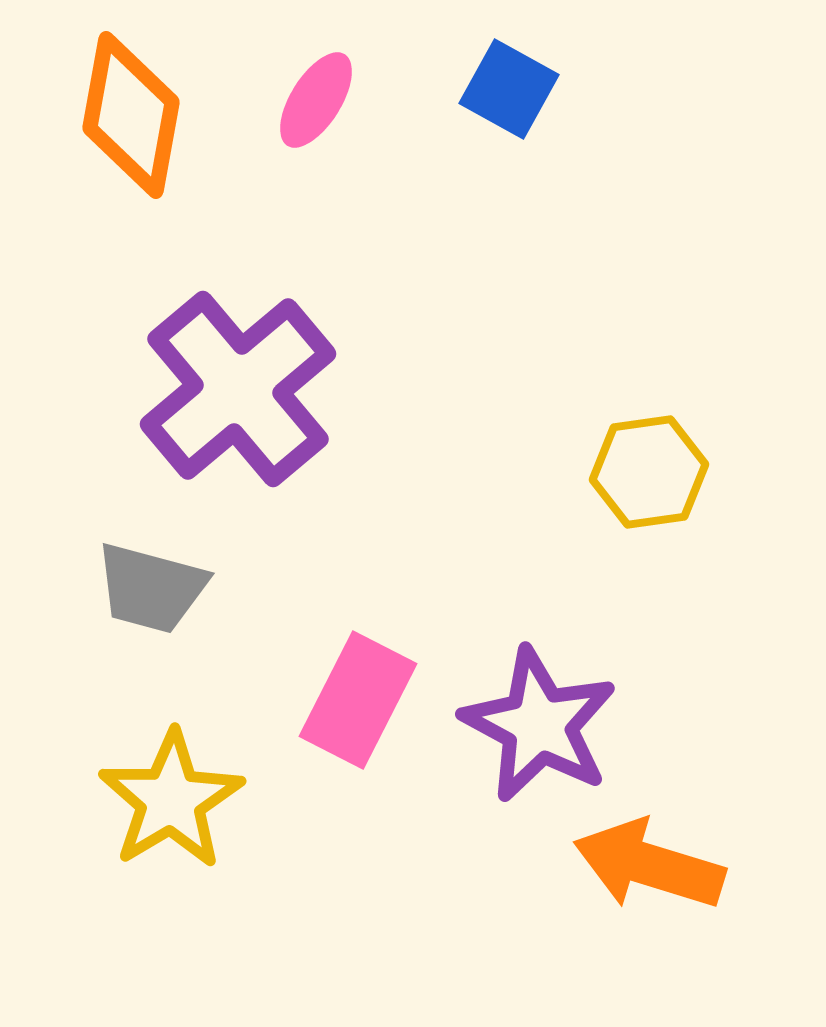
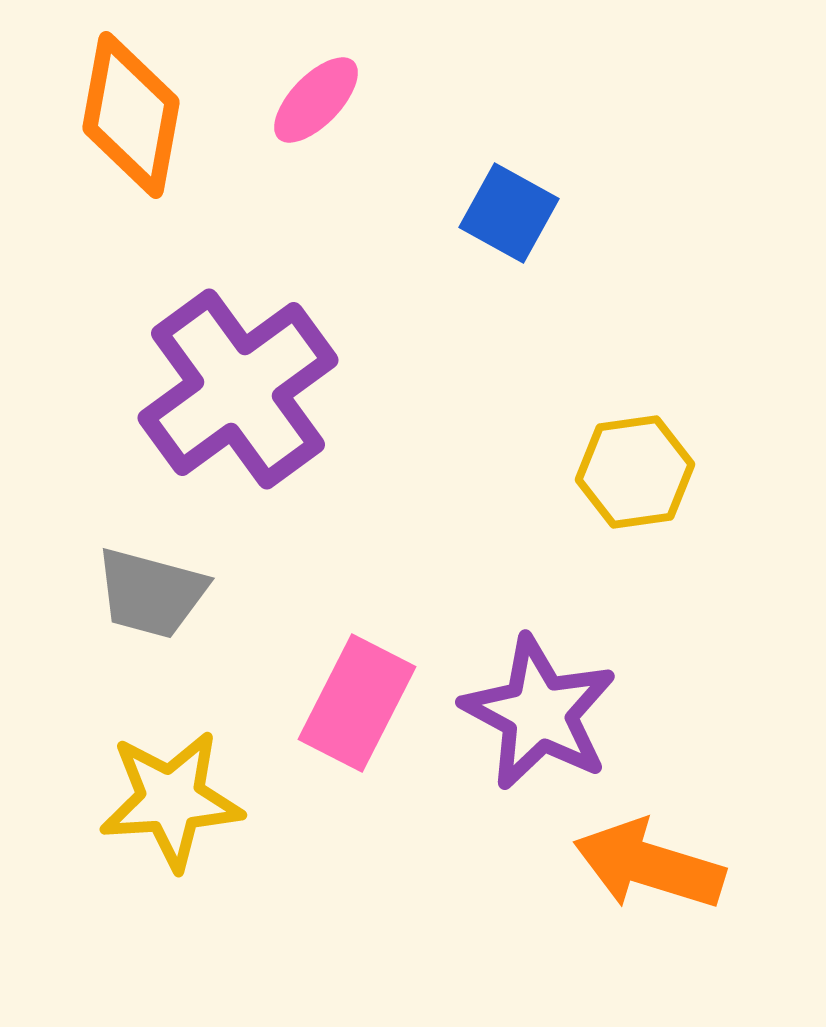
blue square: moved 124 px down
pink ellipse: rotated 12 degrees clockwise
purple cross: rotated 4 degrees clockwise
yellow hexagon: moved 14 px left
gray trapezoid: moved 5 px down
pink rectangle: moved 1 px left, 3 px down
purple star: moved 12 px up
yellow star: rotated 27 degrees clockwise
